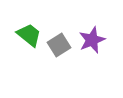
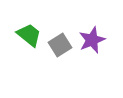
gray square: moved 1 px right
